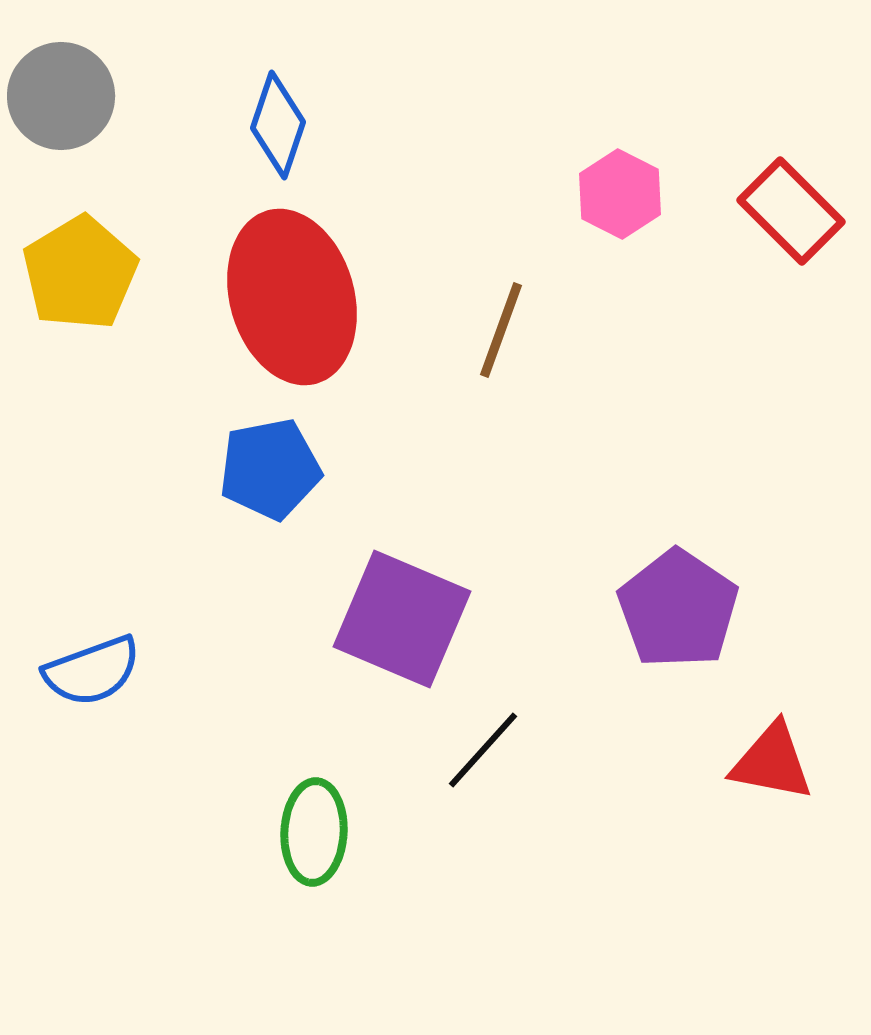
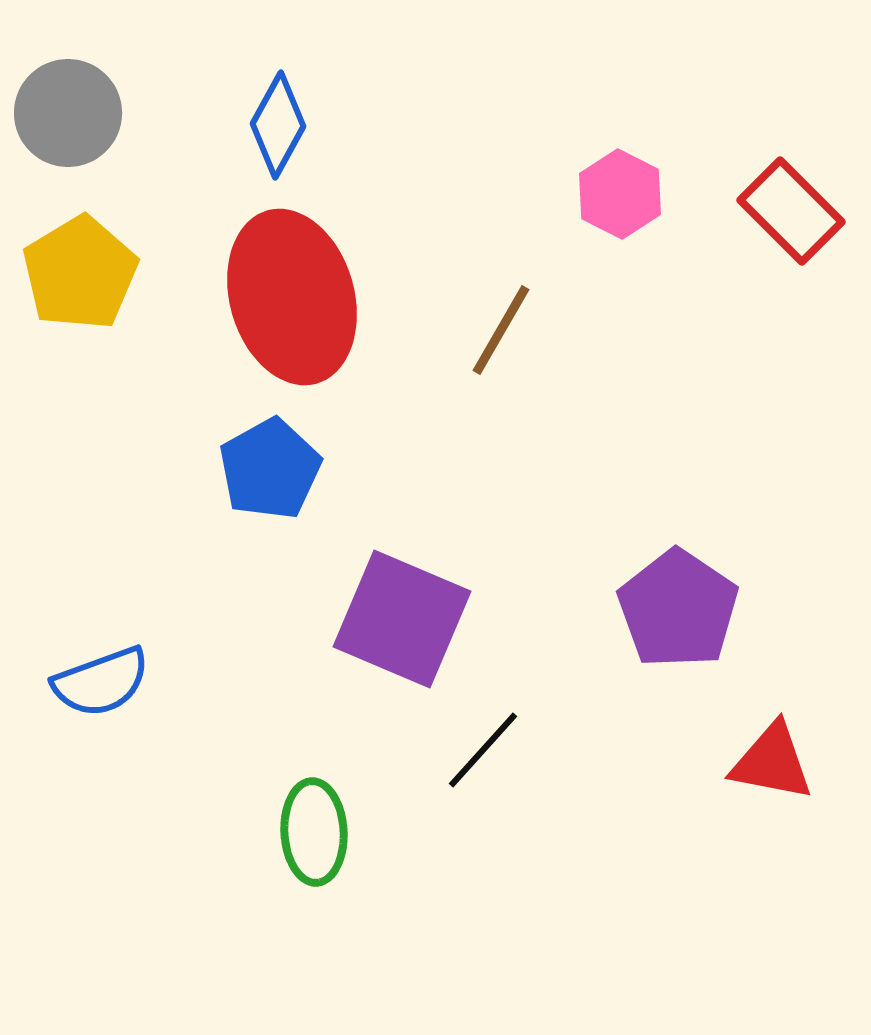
gray circle: moved 7 px right, 17 px down
blue diamond: rotated 10 degrees clockwise
brown line: rotated 10 degrees clockwise
blue pentagon: rotated 18 degrees counterclockwise
blue semicircle: moved 9 px right, 11 px down
green ellipse: rotated 6 degrees counterclockwise
